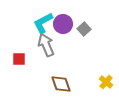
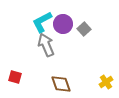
cyan L-shape: moved 1 px left, 1 px up
red square: moved 4 px left, 18 px down; rotated 16 degrees clockwise
yellow cross: rotated 16 degrees clockwise
